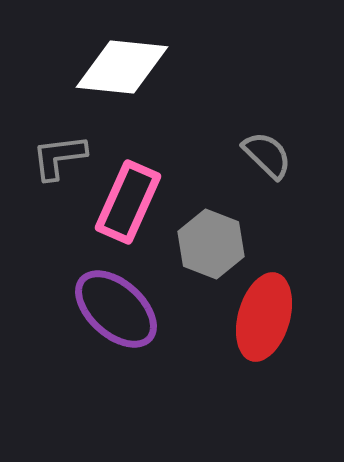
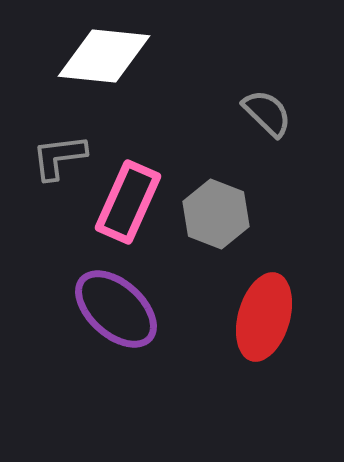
white diamond: moved 18 px left, 11 px up
gray semicircle: moved 42 px up
gray hexagon: moved 5 px right, 30 px up
